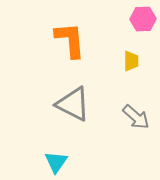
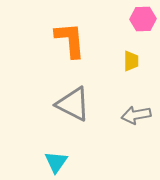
gray arrow: moved 2 px up; rotated 128 degrees clockwise
